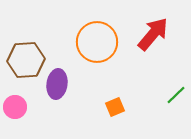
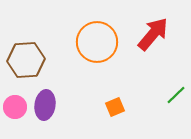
purple ellipse: moved 12 px left, 21 px down
